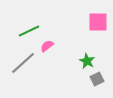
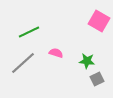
pink square: moved 1 px right, 1 px up; rotated 30 degrees clockwise
green line: moved 1 px down
pink semicircle: moved 9 px right, 7 px down; rotated 56 degrees clockwise
green star: rotated 21 degrees counterclockwise
